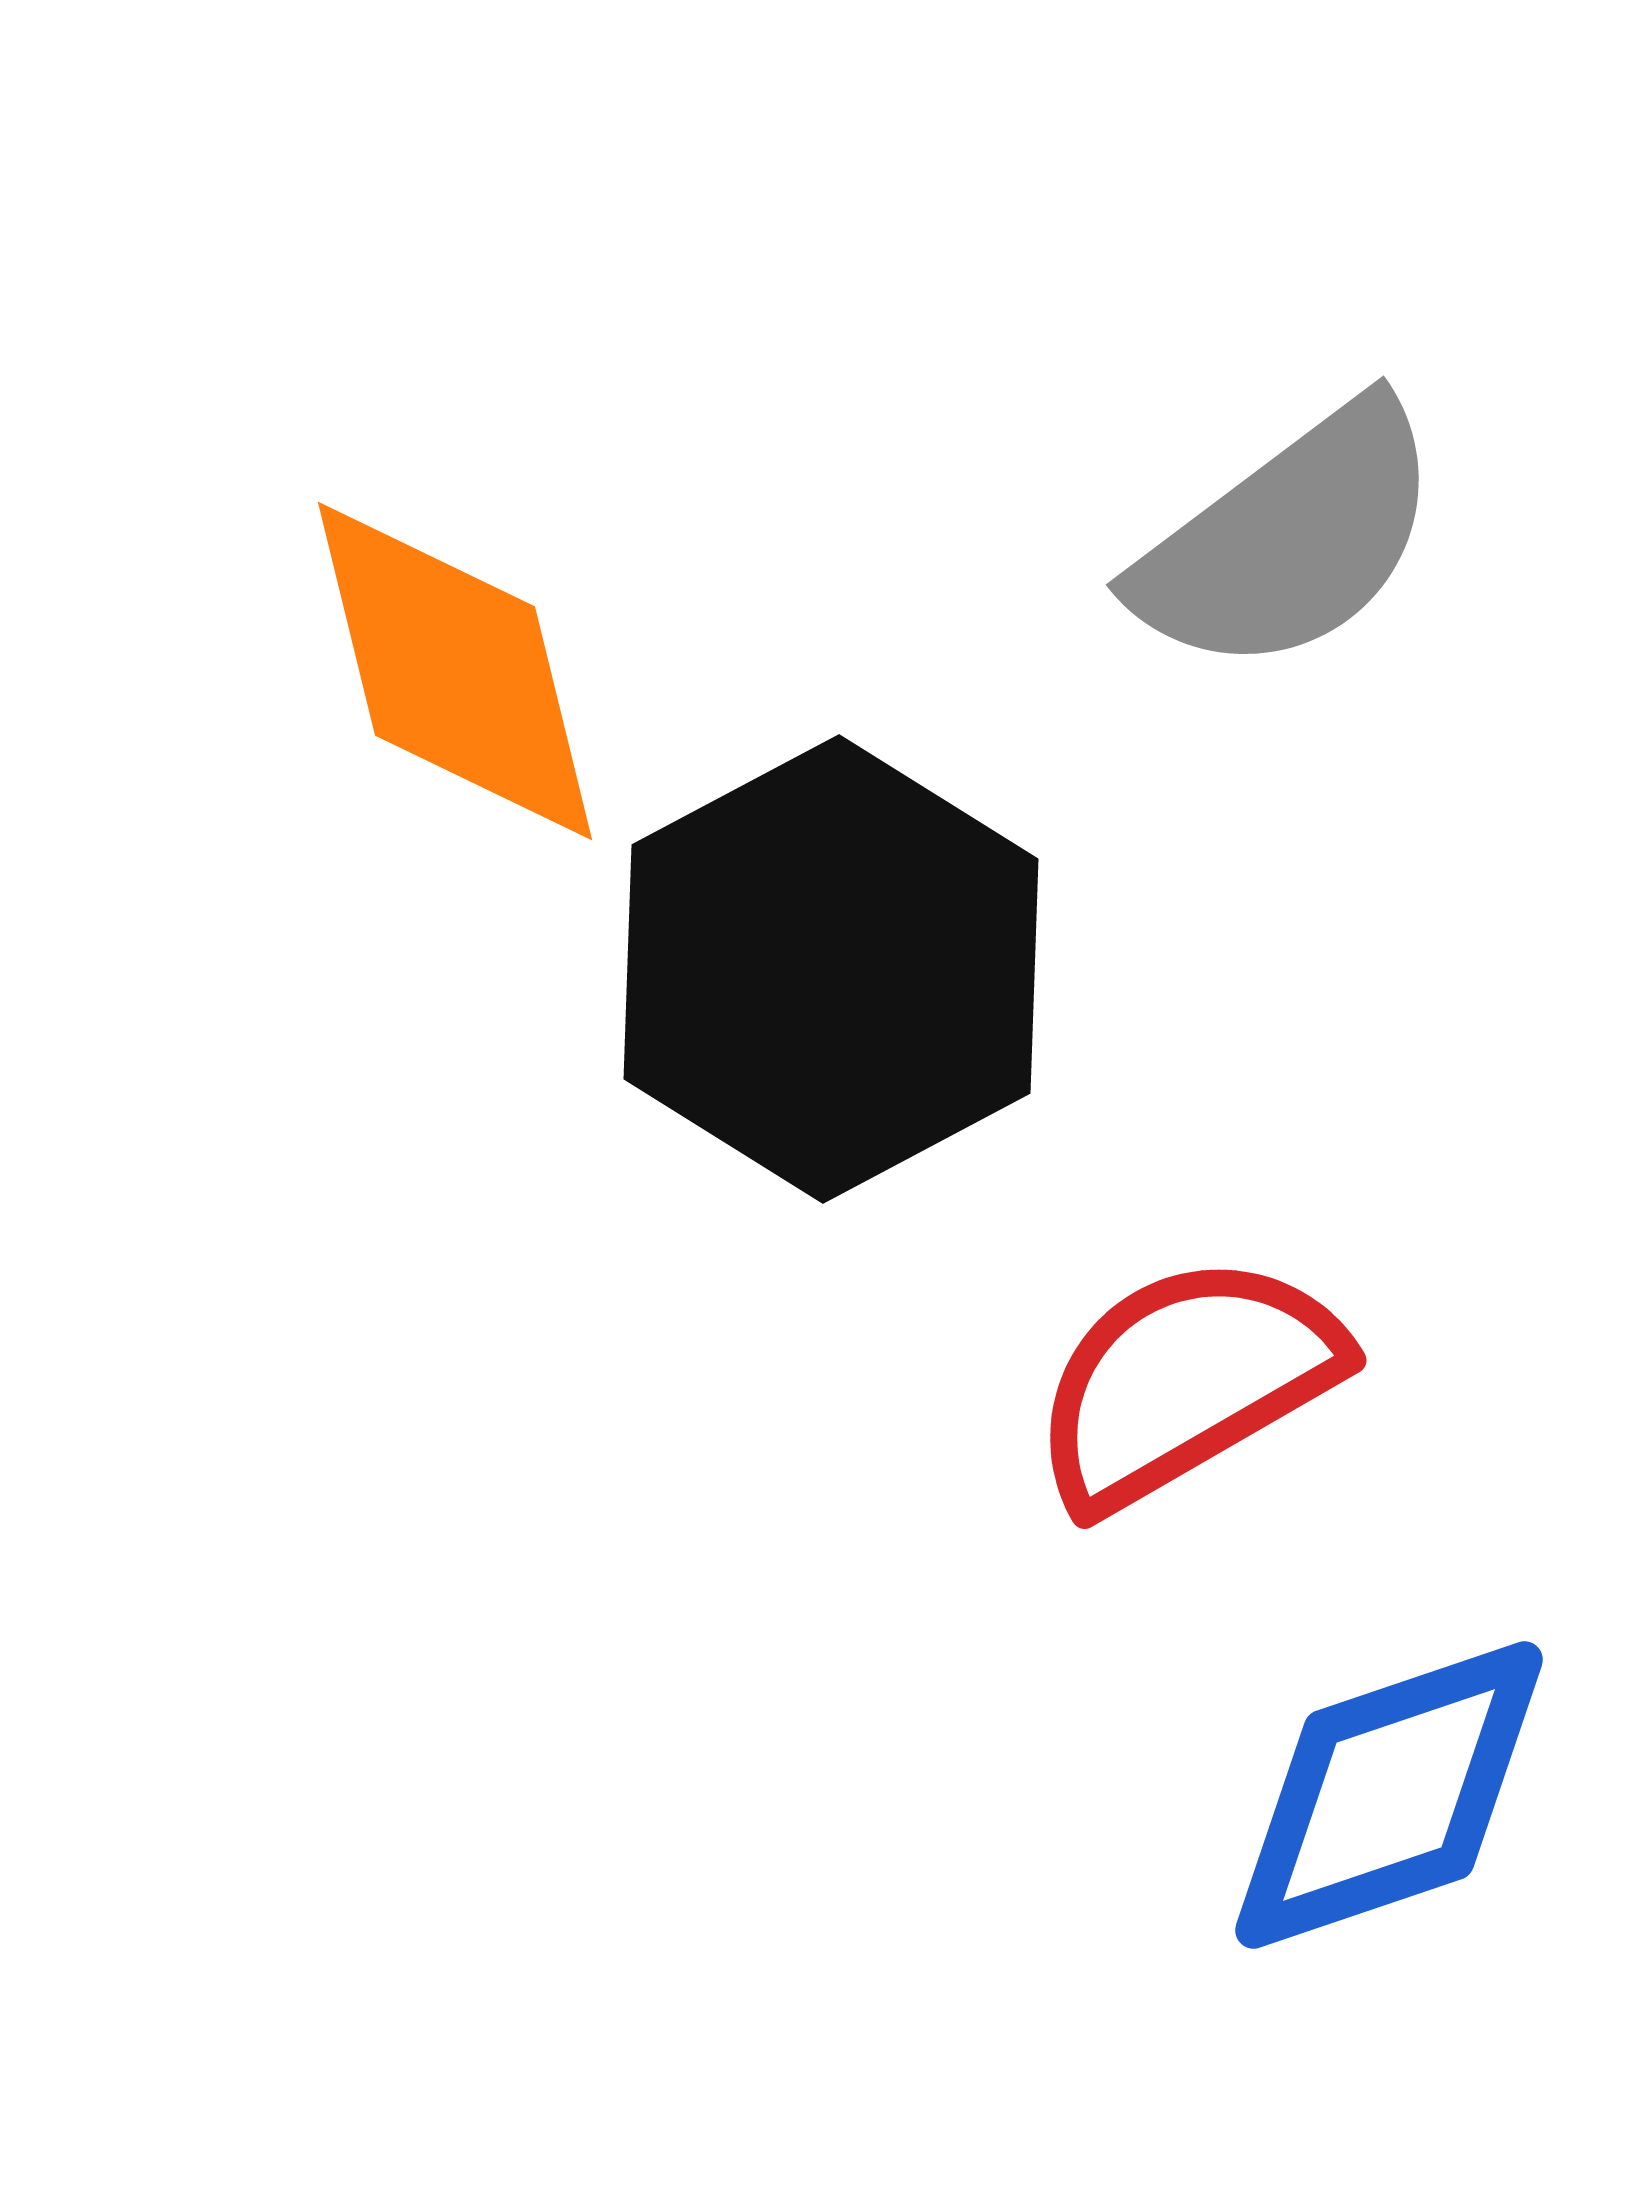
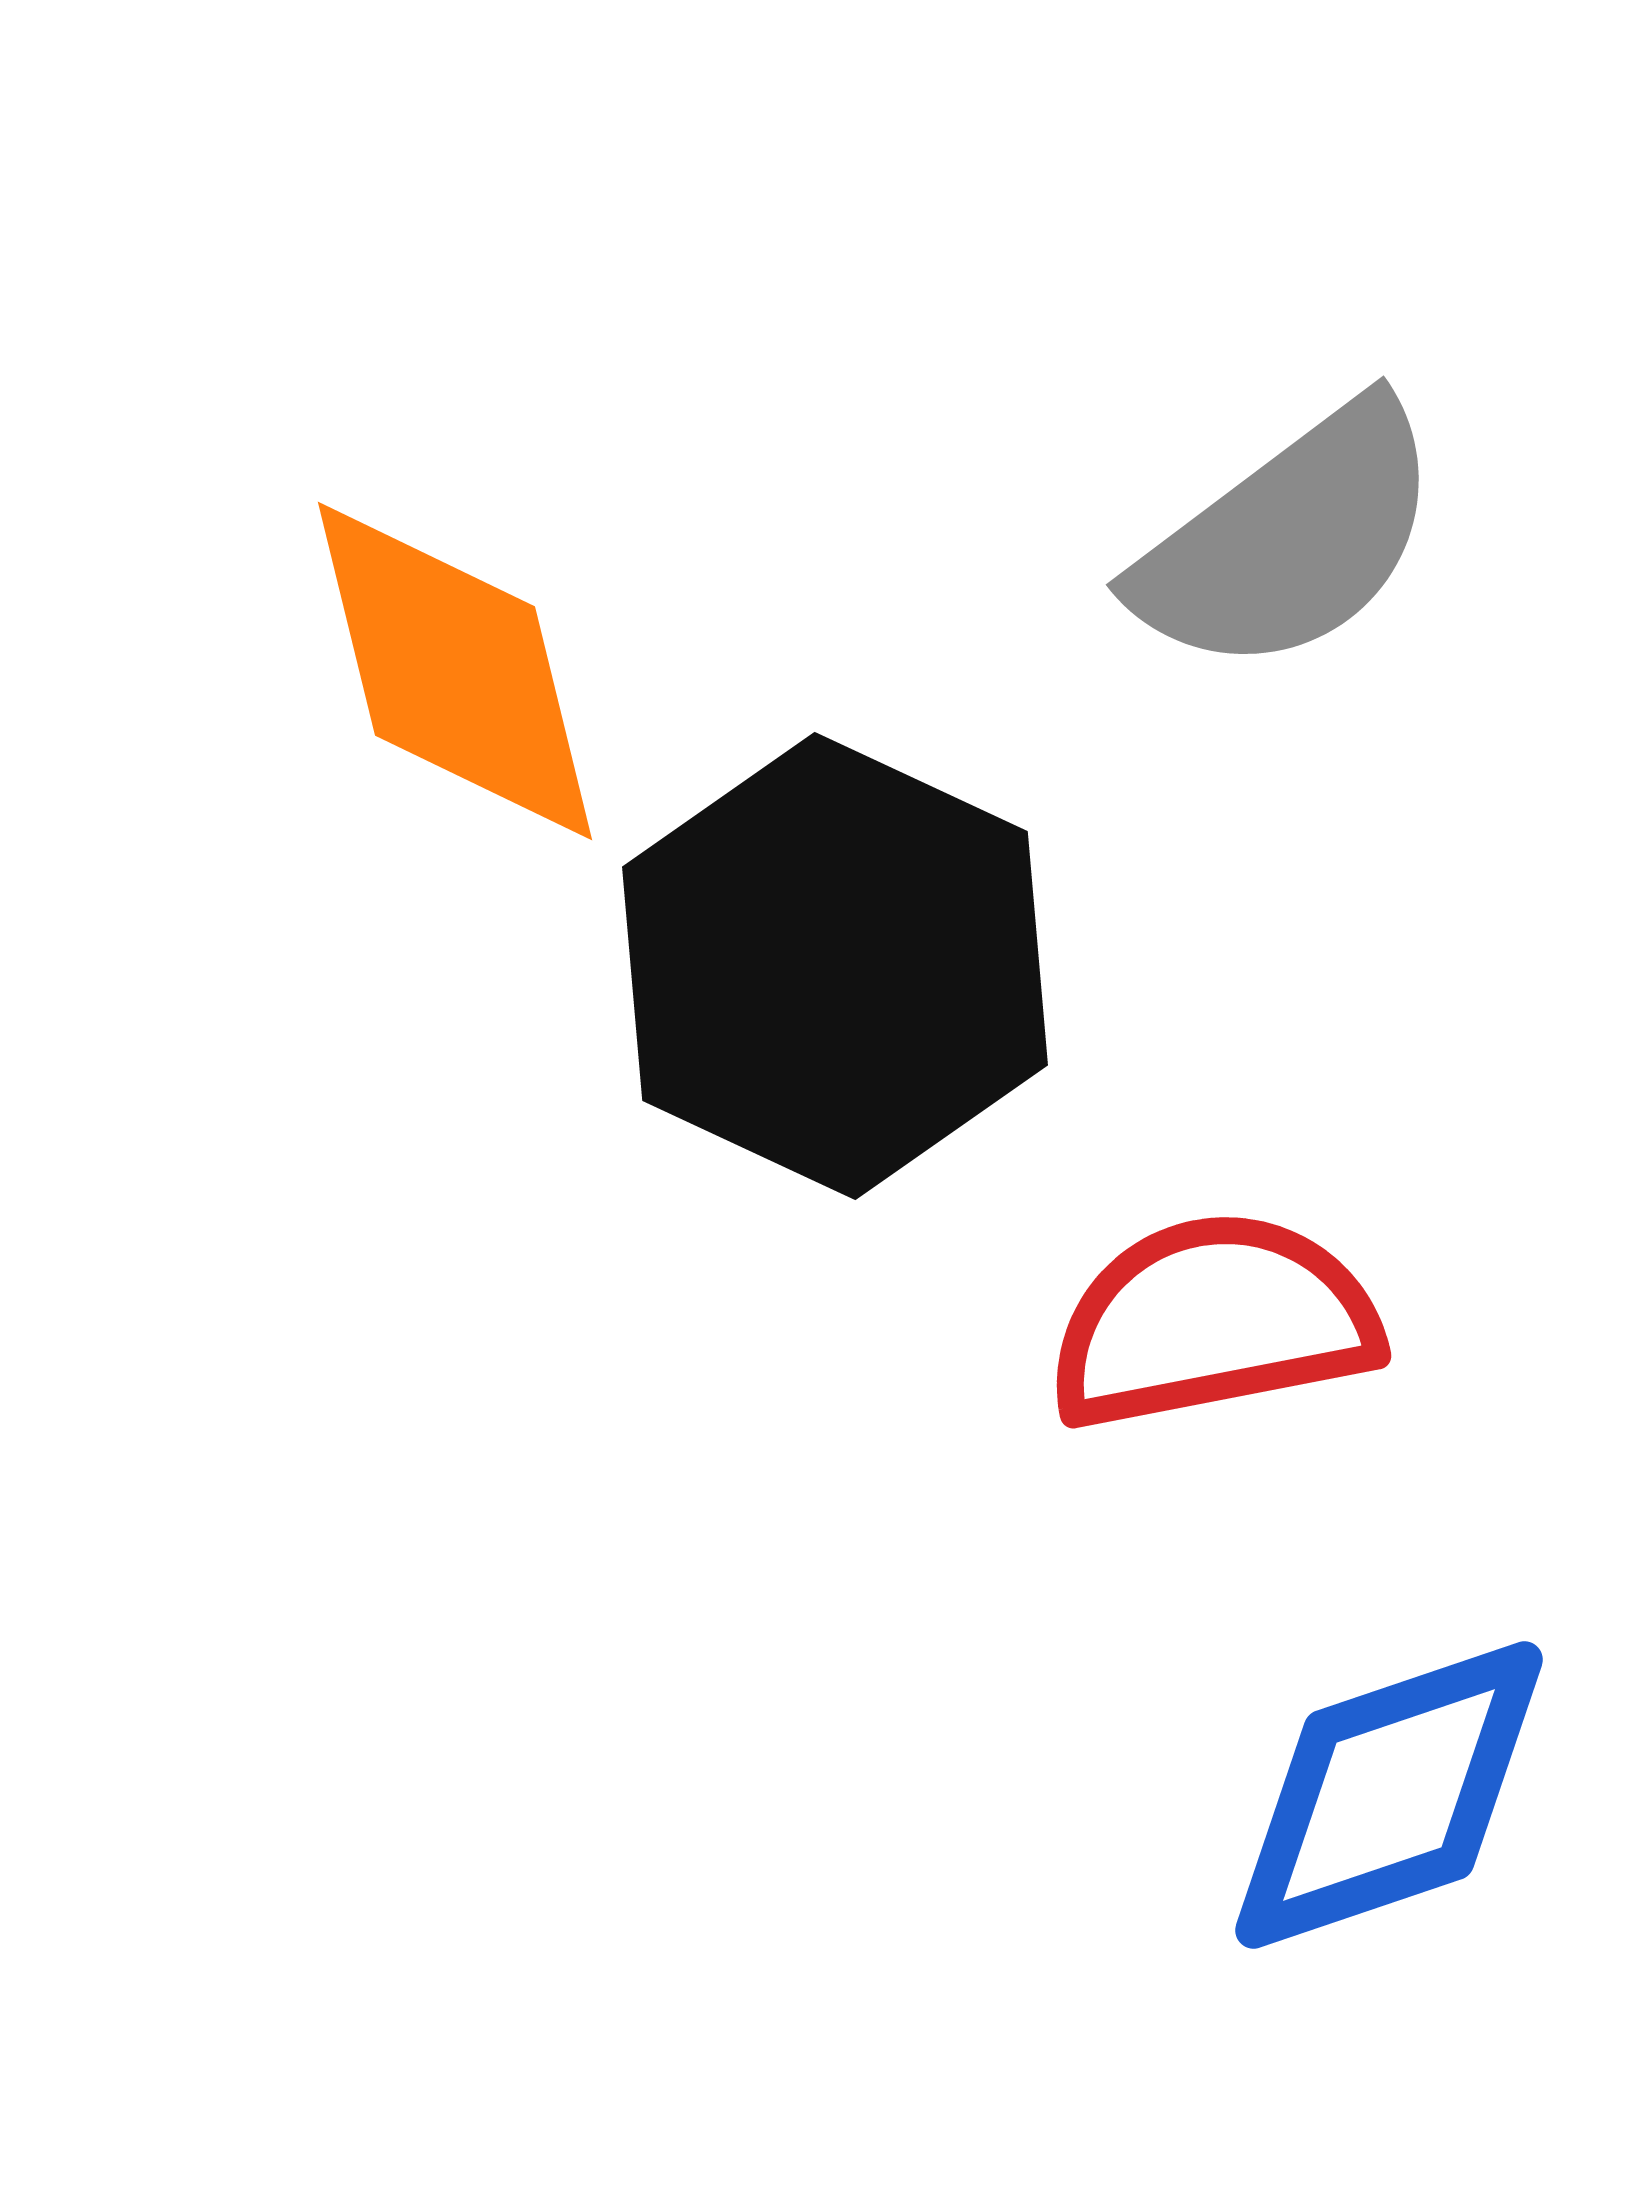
black hexagon: moved 4 px right, 3 px up; rotated 7 degrees counterclockwise
red semicircle: moved 27 px right, 60 px up; rotated 19 degrees clockwise
